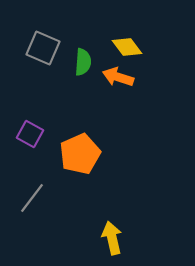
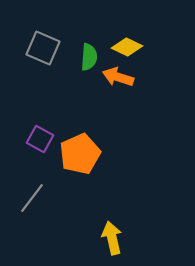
yellow diamond: rotated 28 degrees counterclockwise
green semicircle: moved 6 px right, 5 px up
purple square: moved 10 px right, 5 px down
